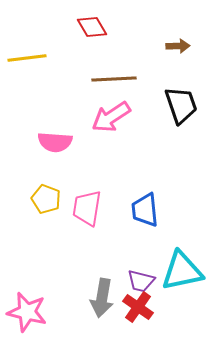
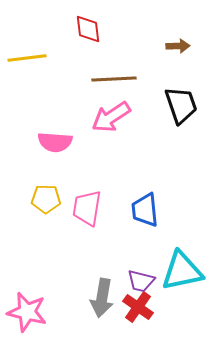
red diamond: moved 4 px left, 2 px down; rotated 24 degrees clockwise
yellow pentagon: rotated 20 degrees counterclockwise
